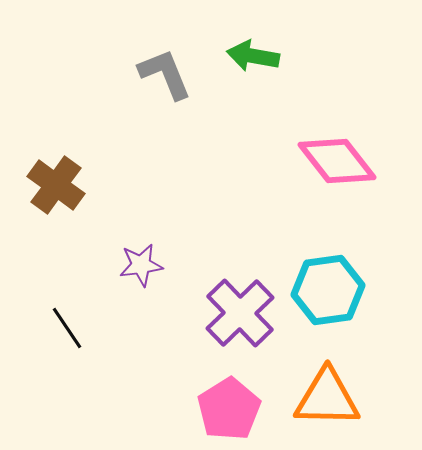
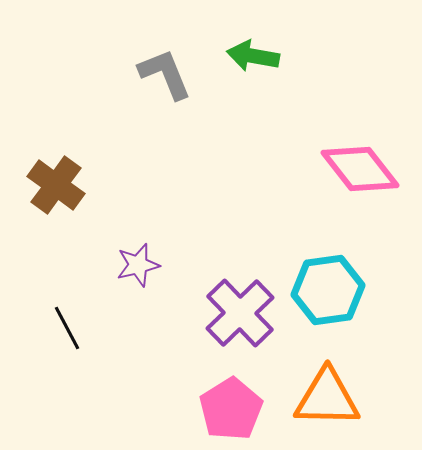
pink diamond: moved 23 px right, 8 px down
purple star: moved 3 px left; rotated 6 degrees counterclockwise
black line: rotated 6 degrees clockwise
pink pentagon: moved 2 px right
